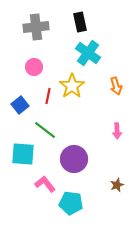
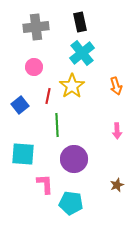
cyan cross: moved 6 px left; rotated 15 degrees clockwise
green line: moved 12 px right, 5 px up; rotated 50 degrees clockwise
pink L-shape: rotated 35 degrees clockwise
